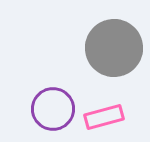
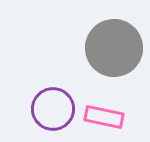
pink rectangle: rotated 27 degrees clockwise
